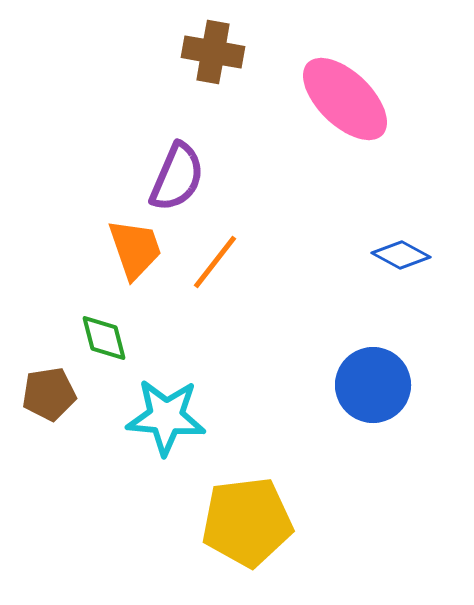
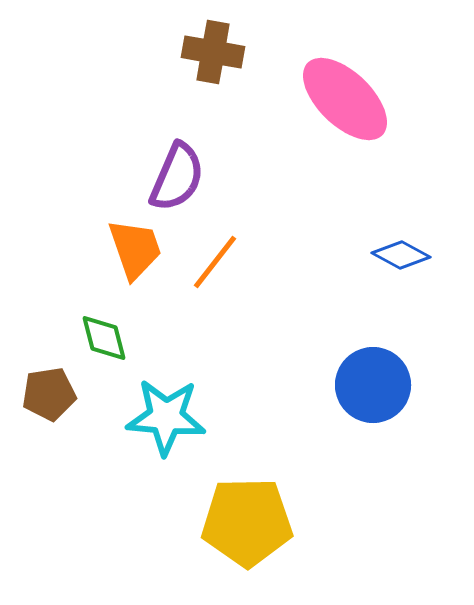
yellow pentagon: rotated 6 degrees clockwise
